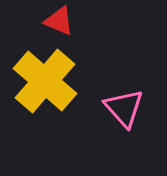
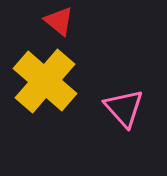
red triangle: rotated 16 degrees clockwise
